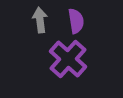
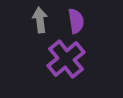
purple cross: moved 2 px left; rotated 9 degrees clockwise
